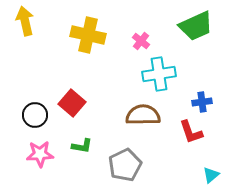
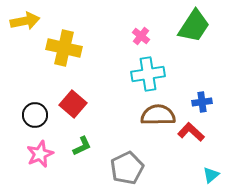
yellow arrow: rotated 92 degrees clockwise
green trapezoid: moved 2 px left; rotated 33 degrees counterclockwise
yellow cross: moved 24 px left, 13 px down
pink cross: moved 5 px up
cyan cross: moved 11 px left
red square: moved 1 px right, 1 px down
brown semicircle: moved 15 px right
red L-shape: rotated 152 degrees clockwise
green L-shape: rotated 35 degrees counterclockwise
pink star: rotated 20 degrees counterclockwise
gray pentagon: moved 2 px right, 3 px down
